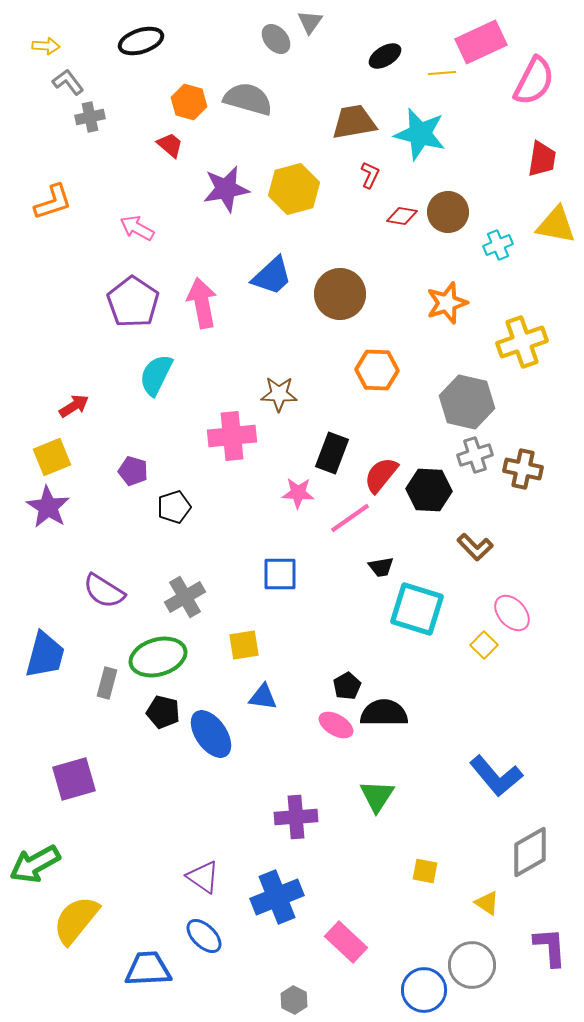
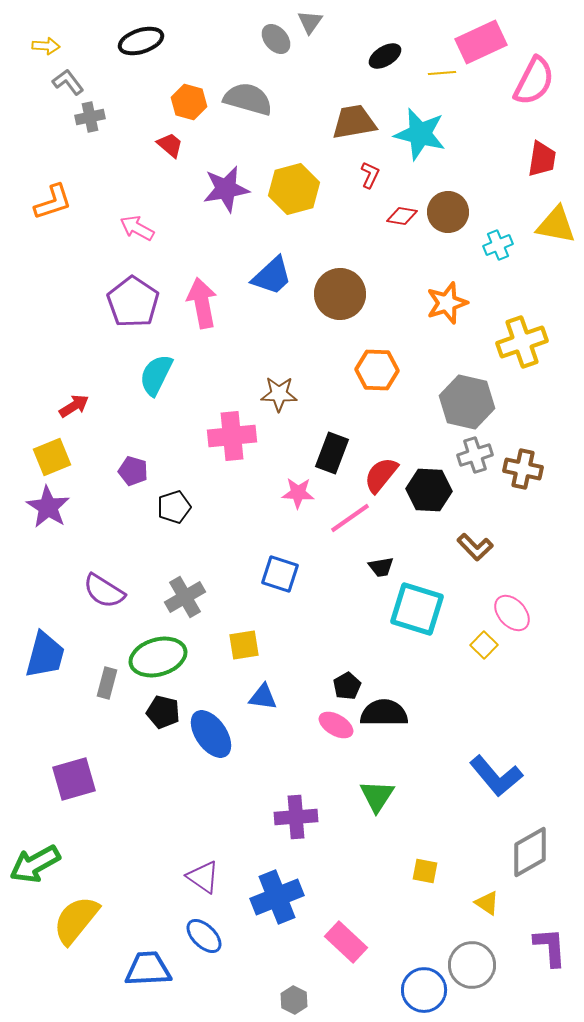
blue square at (280, 574): rotated 18 degrees clockwise
